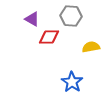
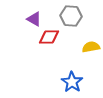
purple triangle: moved 2 px right
